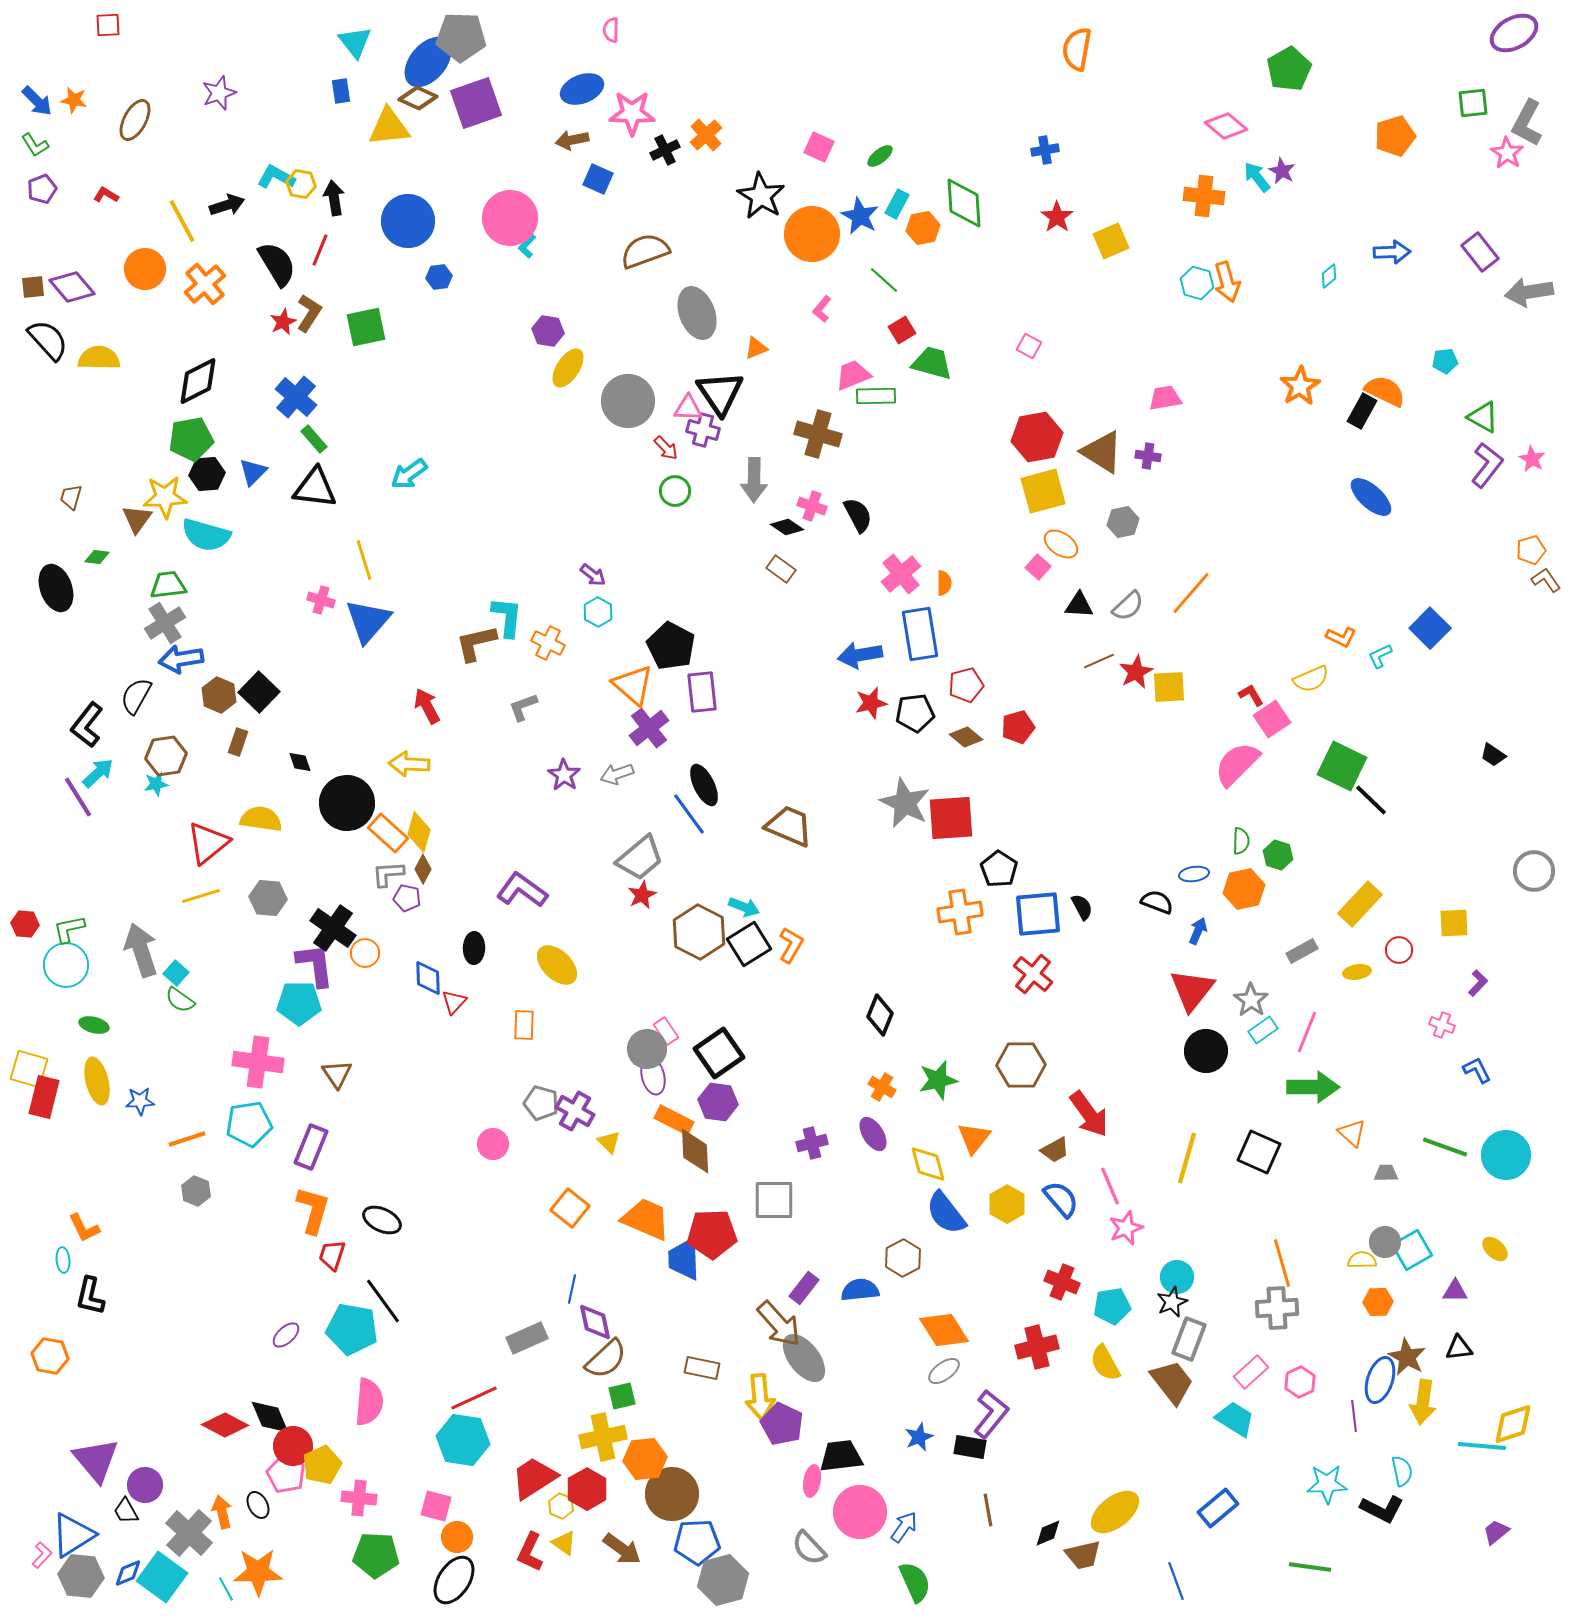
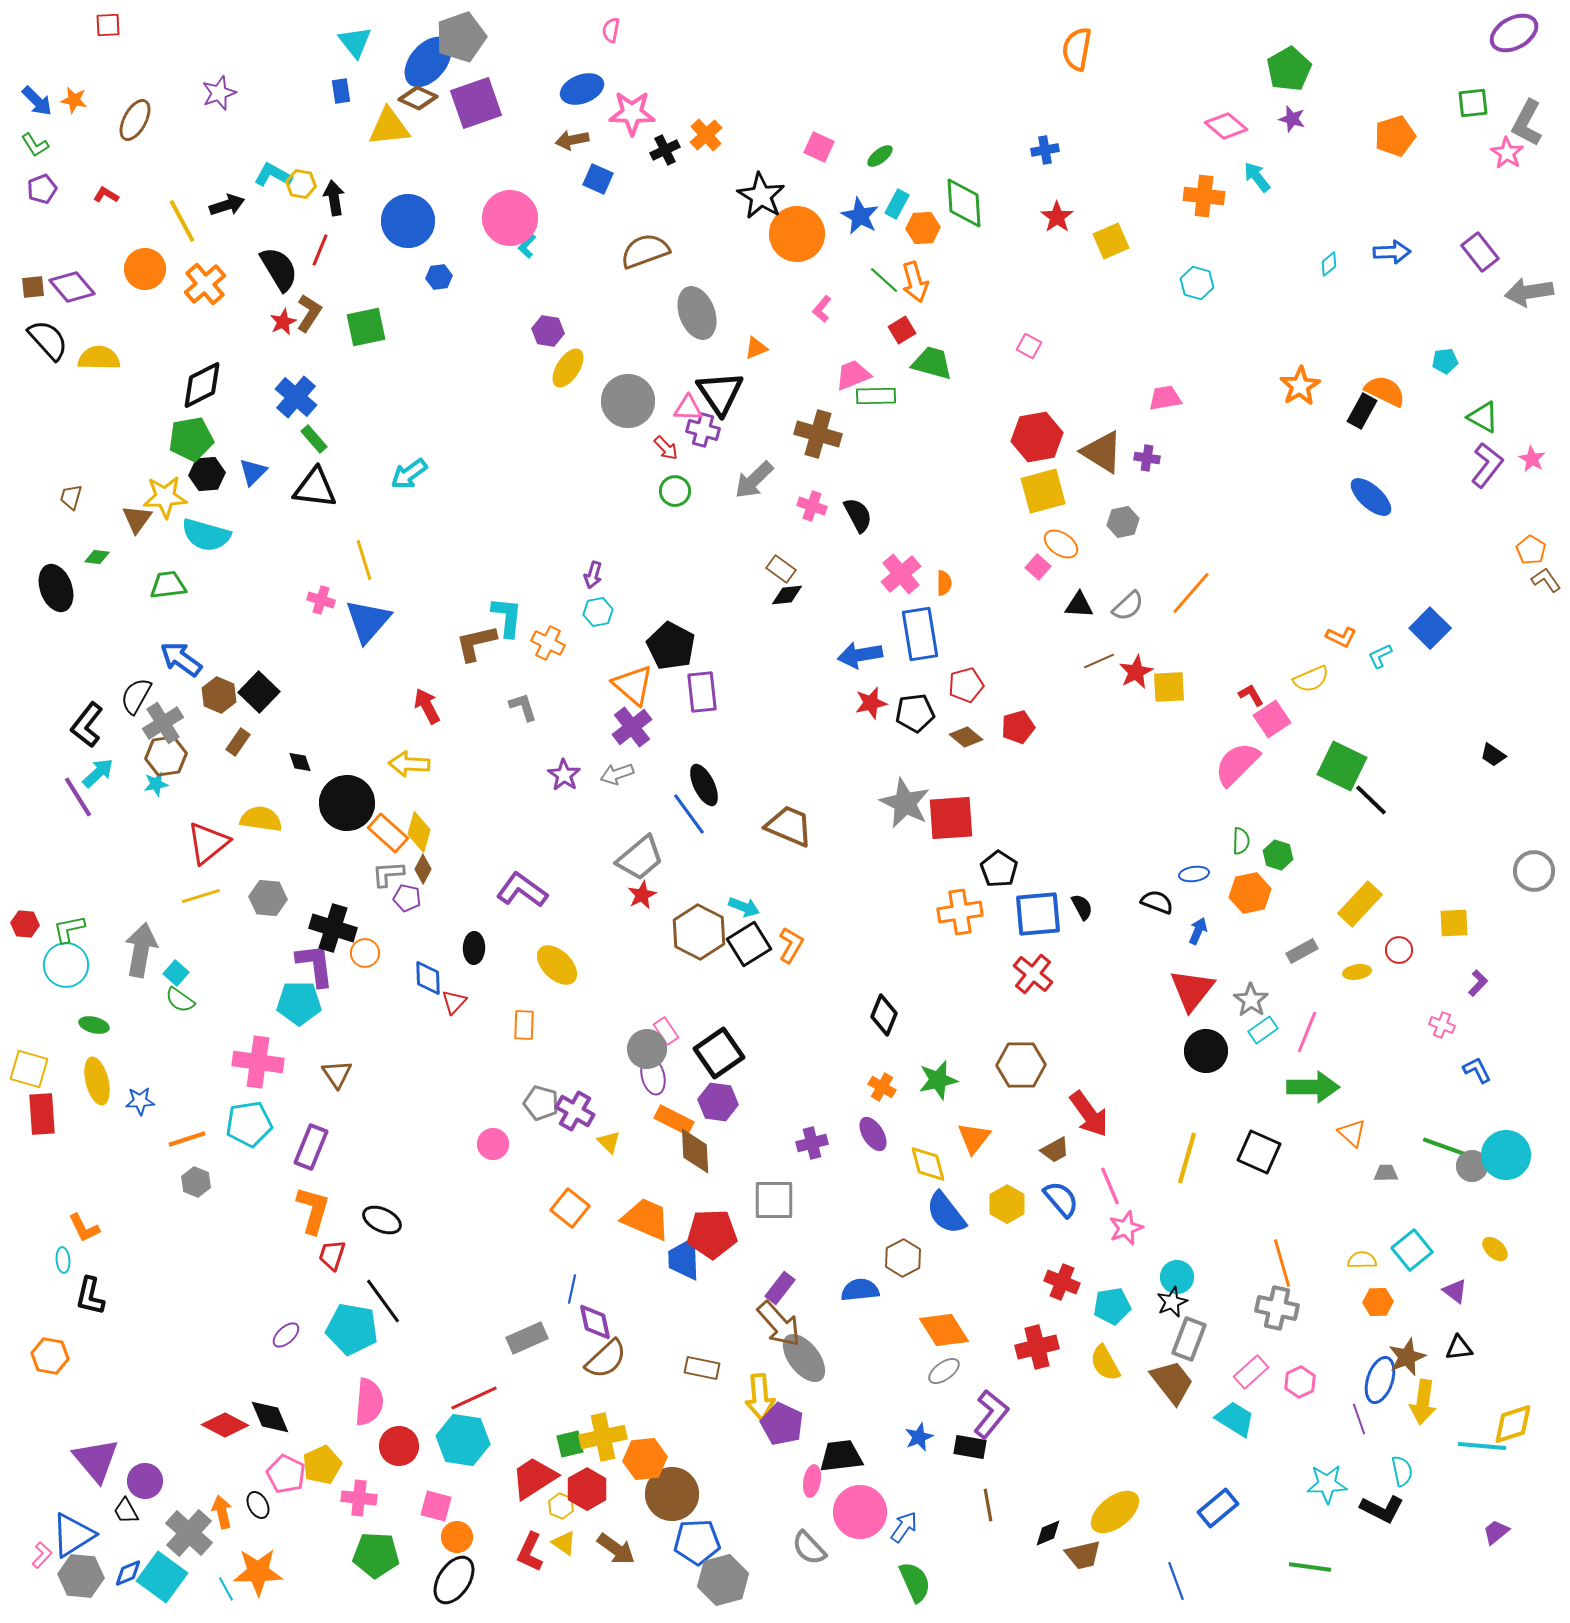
pink semicircle at (611, 30): rotated 10 degrees clockwise
gray pentagon at (461, 37): rotated 21 degrees counterclockwise
purple star at (1282, 171): moved 10 px right, 52 px up; rotated 12 degrees counterclockwise
cyan L-shape at (276, 177): moved 3 px left, 2 px up
orange hexagon at (923, 228): rotated 8 degrees clockwise
orange circle at (812, 234): moved 15 px left
black semicircle at (277, 264): moved 2 px right, 5 px down
cyan diamond at (1329, 276): moved 12 px up
orange arrow at (1227, 282): moved 312 px left
black diamond at (198, 381): moved 4 px right, 4 px down
purple cross at (1148, 456): moved 1 px left, 2 px down
gray arrow at (754, 480): rotated 45 degrees clockwise
black diamond at (787, 527): moved 68 px down; rotated 40 degrees counterclockwise
orange pentagon at (1531, 550): rotated 24 degrees counterclockwise
purple arrow at (593, 575): rotated 68 degrees clockwise
cyan hexagon at (598, 612): rotated 20 degrees clockwise
gray cross at (165, 623): moved 2 px left, 100 px down
blue arrow at (181, 659): rotated 45 degrees clockwise
gray L-shape at (523, 707): rotated 92 degrees clockwise
purple cross at (649, 728): moved 17 px left, 1 px up
brown rectangle at (238, 742): rotated 16 degrees clockwise
orange hexagon at (1244, 889): moved 6 px right, 4 px down
black cross at (333, 928): rotated 18 degrees counterclockwise
gray arrow at (141, 950): rotated 28 degrees clockwise
black diamond at (880, 1015): moved 4 px right
red rectangle at (44, 1097): moved 2 px left, 17 px down; rotated 18 degrees counterclockwise
gray hexagon at (196, 1191): moved 9 px up
gray circle at (1385, 1242): moved 87 px right, 76 px up
cyan square at (1412, 1250): rotated 9 degrees counterclockwise
purple rectangle at (804, 1288): moved 24 px left
purple triangle at (1455, 1291): rotated 36 degrees clockwise
gray cross at (1277, 1308): rotated 15 degrees clockwise
brown star at (1407, 1357): rotated 21 degrees clockwise
green square at (622, 1396): moved 52 px left, 48 px down
purple line at (1354, 1416): moved 5 px right, 3 px down; rotated 12 degrees counterclockwise
red circle at (293, 1446): moved 106 px right
purple circle at (145, 1485): moved 4 px up
brown line at (988, 1510): moved 5 px up
brown arrow at (622, 1549): moved 6 px left
